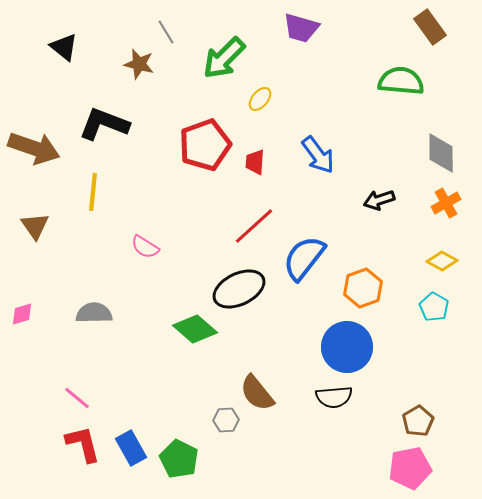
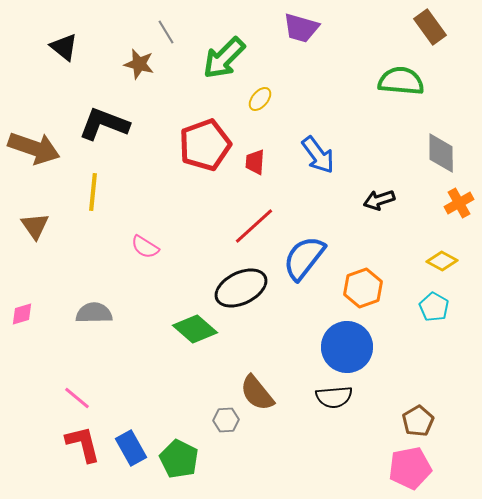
orange cross: moved 13 px right
black ellipse: moved 2 px right, 1 px up
